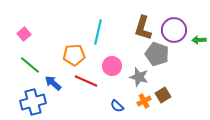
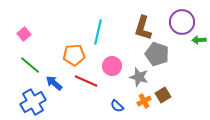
purple circle: moved 8 px right, 8 px up
blue arrow: moved 1 px right
blue cross: rotated 15 degrees counterclockwise
